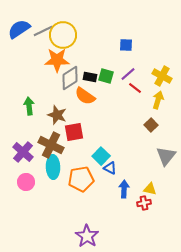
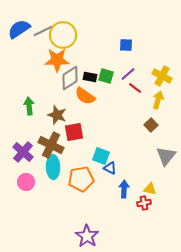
cyan square: rotated 24 degrees counterclockwise
